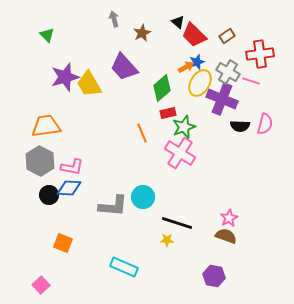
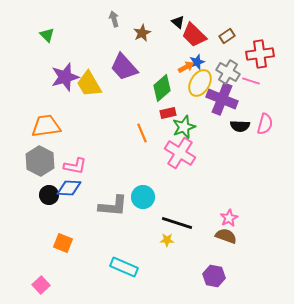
pink L-shape: moved 3 px right, 1 px up
